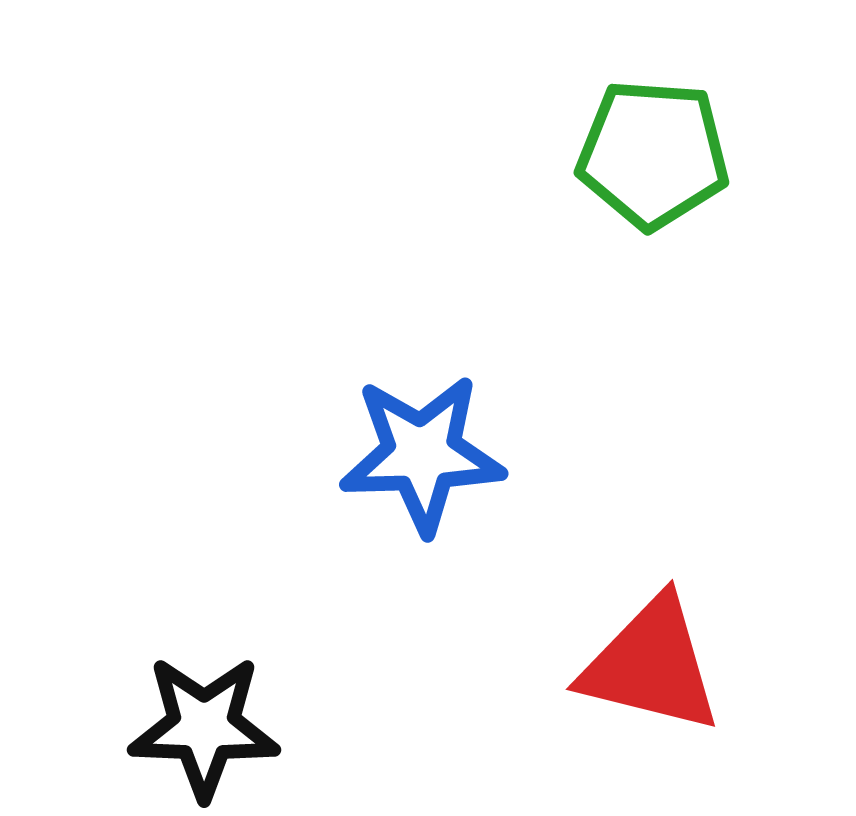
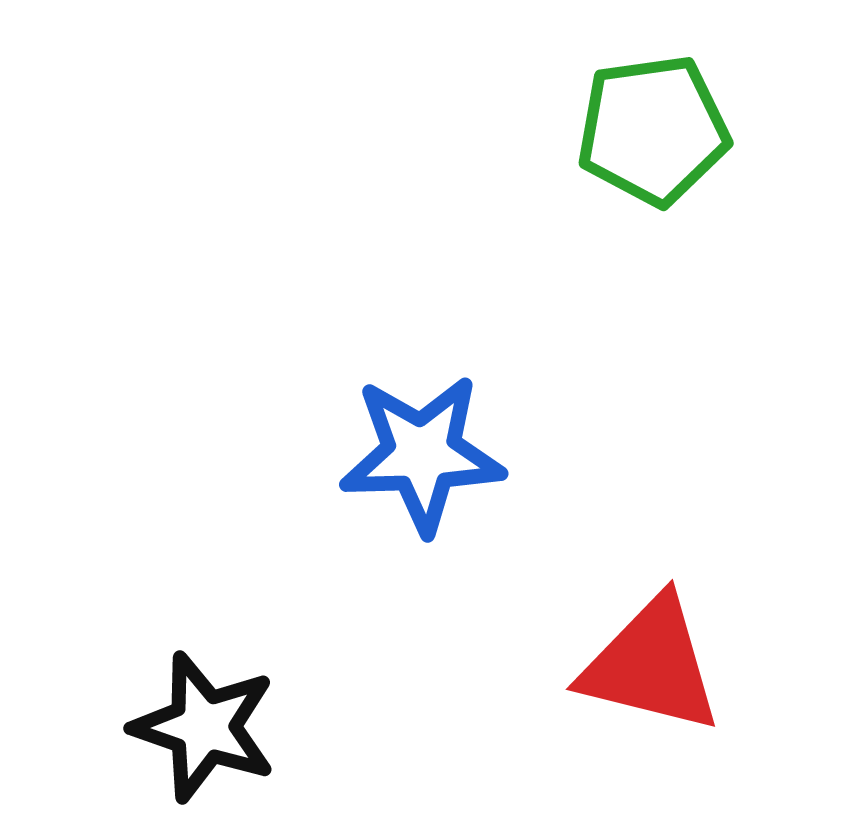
green pentagon: moved 24 px up; rotated 12 degrees counterclockwise
black star: rotated 17 degrees clockwise
